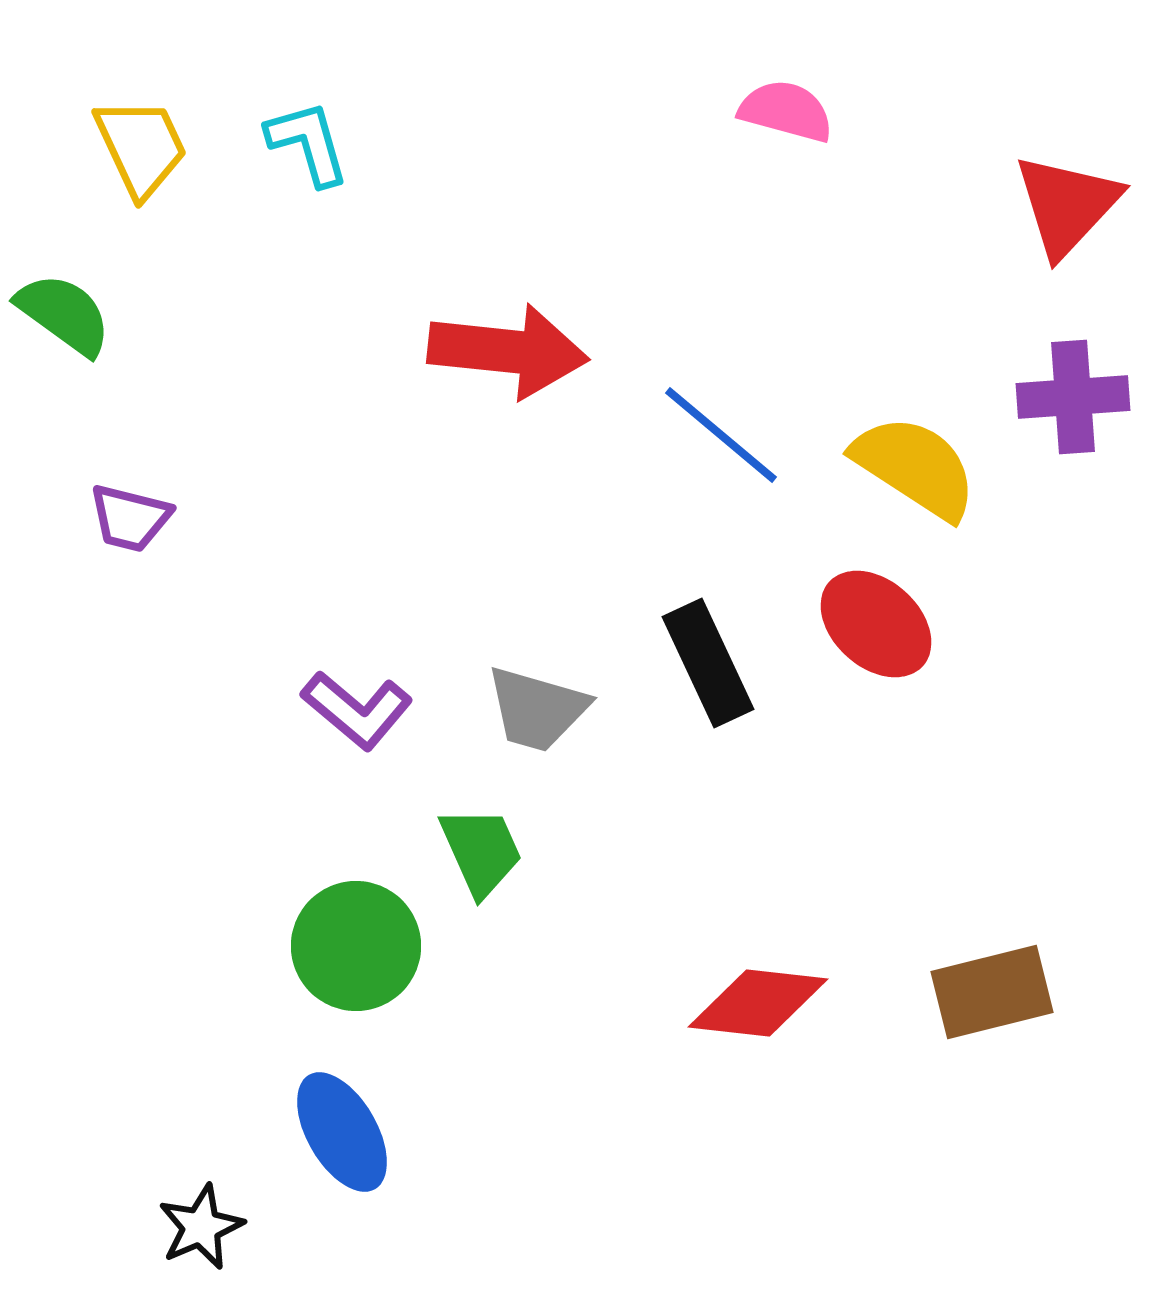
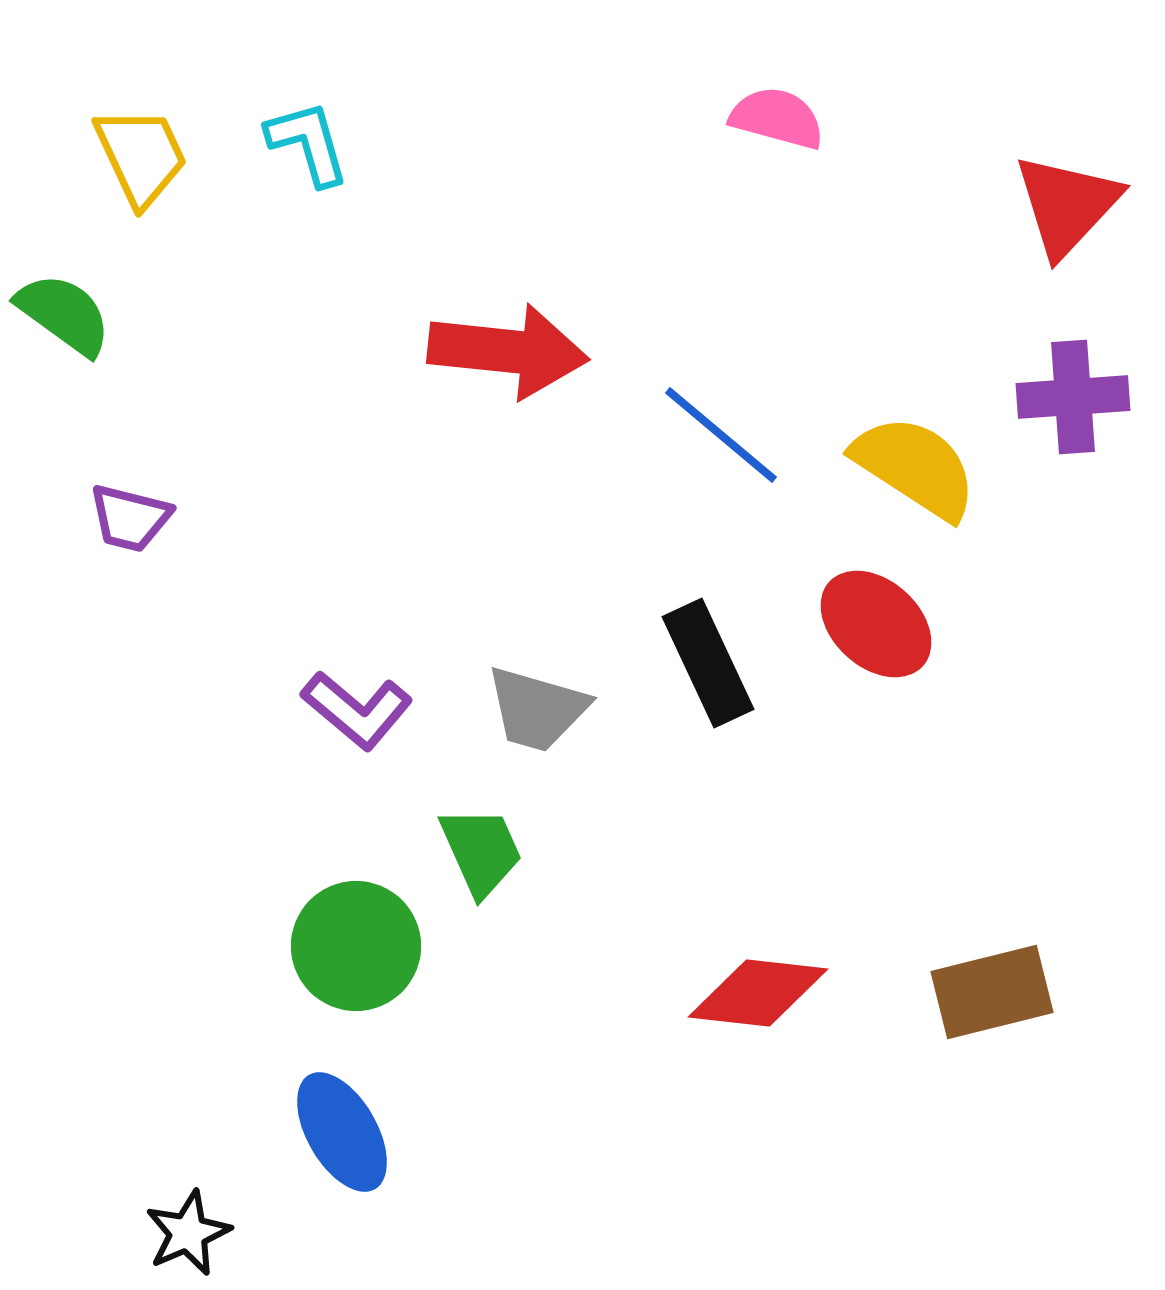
pink semicircle: moved 9 px left, 7 px down
yellow trapezoid: moved 9 px down
red diamond: moved 10 px up
black star: moved 13 px left, 6 px down
